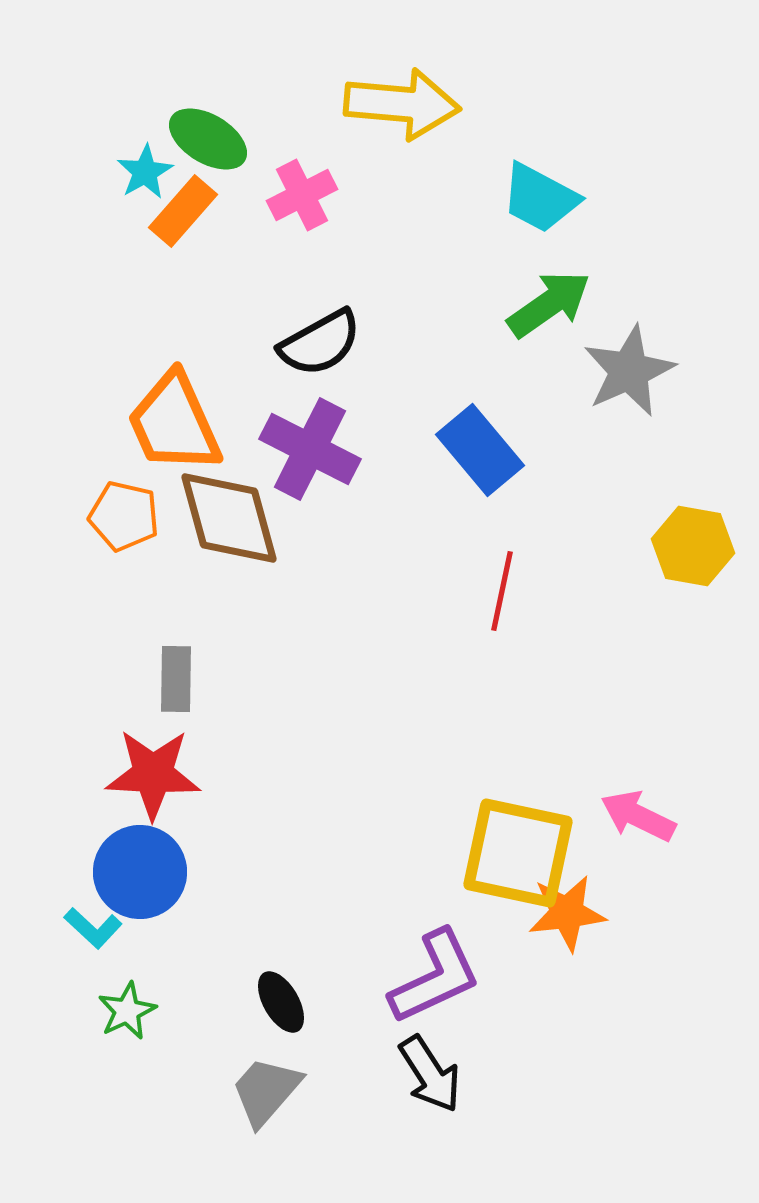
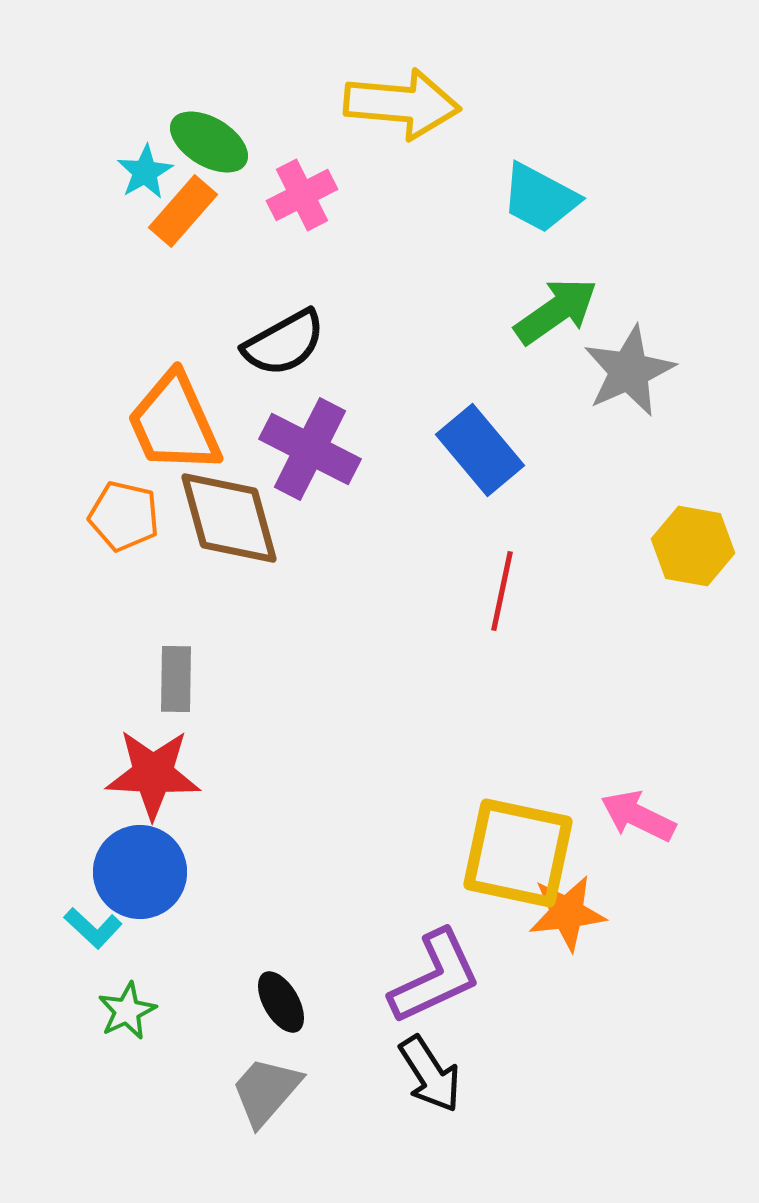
green ellipse: moved 1 px right, 3 px down
green arrow: moved 7 px right, 7 px down
black semicircle: moved 36 px left
